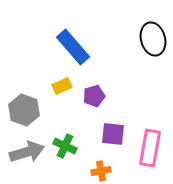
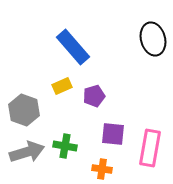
green cross: rotated 15 degrees counterclockwise
orange cross: moved 1 px right, 2 px up; rotated 18 degrees clockwise
